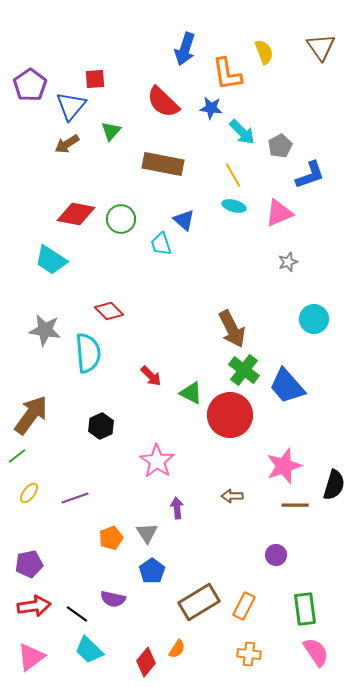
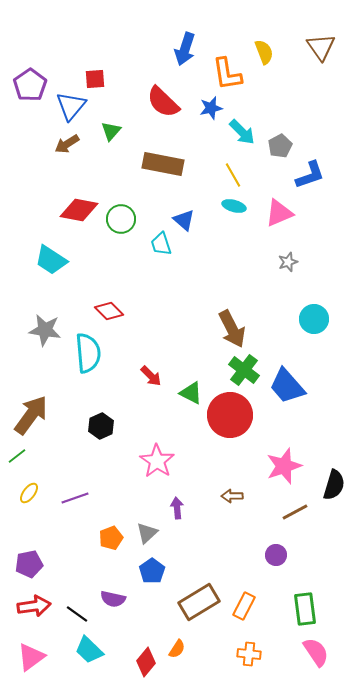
blue star at (211, 108): rotated 20 degrees counterclockwise
red diamond at (76, 214): moved 3 px right, 4 px up
brown line at (295, 505): moved 7 px down; rotated 28 degrees counterclockwise
gray triangle at (147, 533): rotated 20 degrees clockwise
